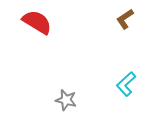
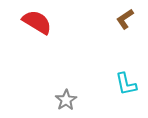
cyan L-shape: rotated 60 degrees counterclockwise
gray star: rotated 25 degrees clockwise
